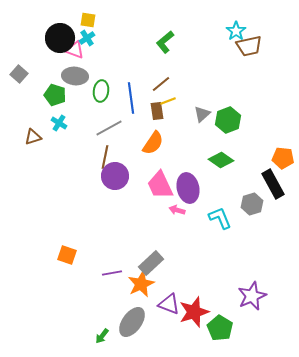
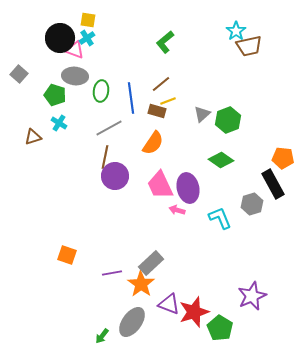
brown rectangle at (157, 111): rotated 66 degrees counterclockwise
orange star at (141, 284): rotated 12 degrees counterclockwise
